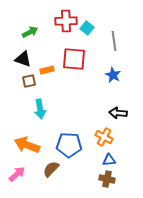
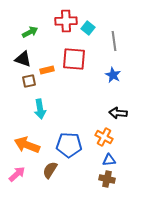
cyan square: moved 1 px right
brown semicircle: moved 1 px left, 1 px down; rotated 12 degrees counterclockwise
